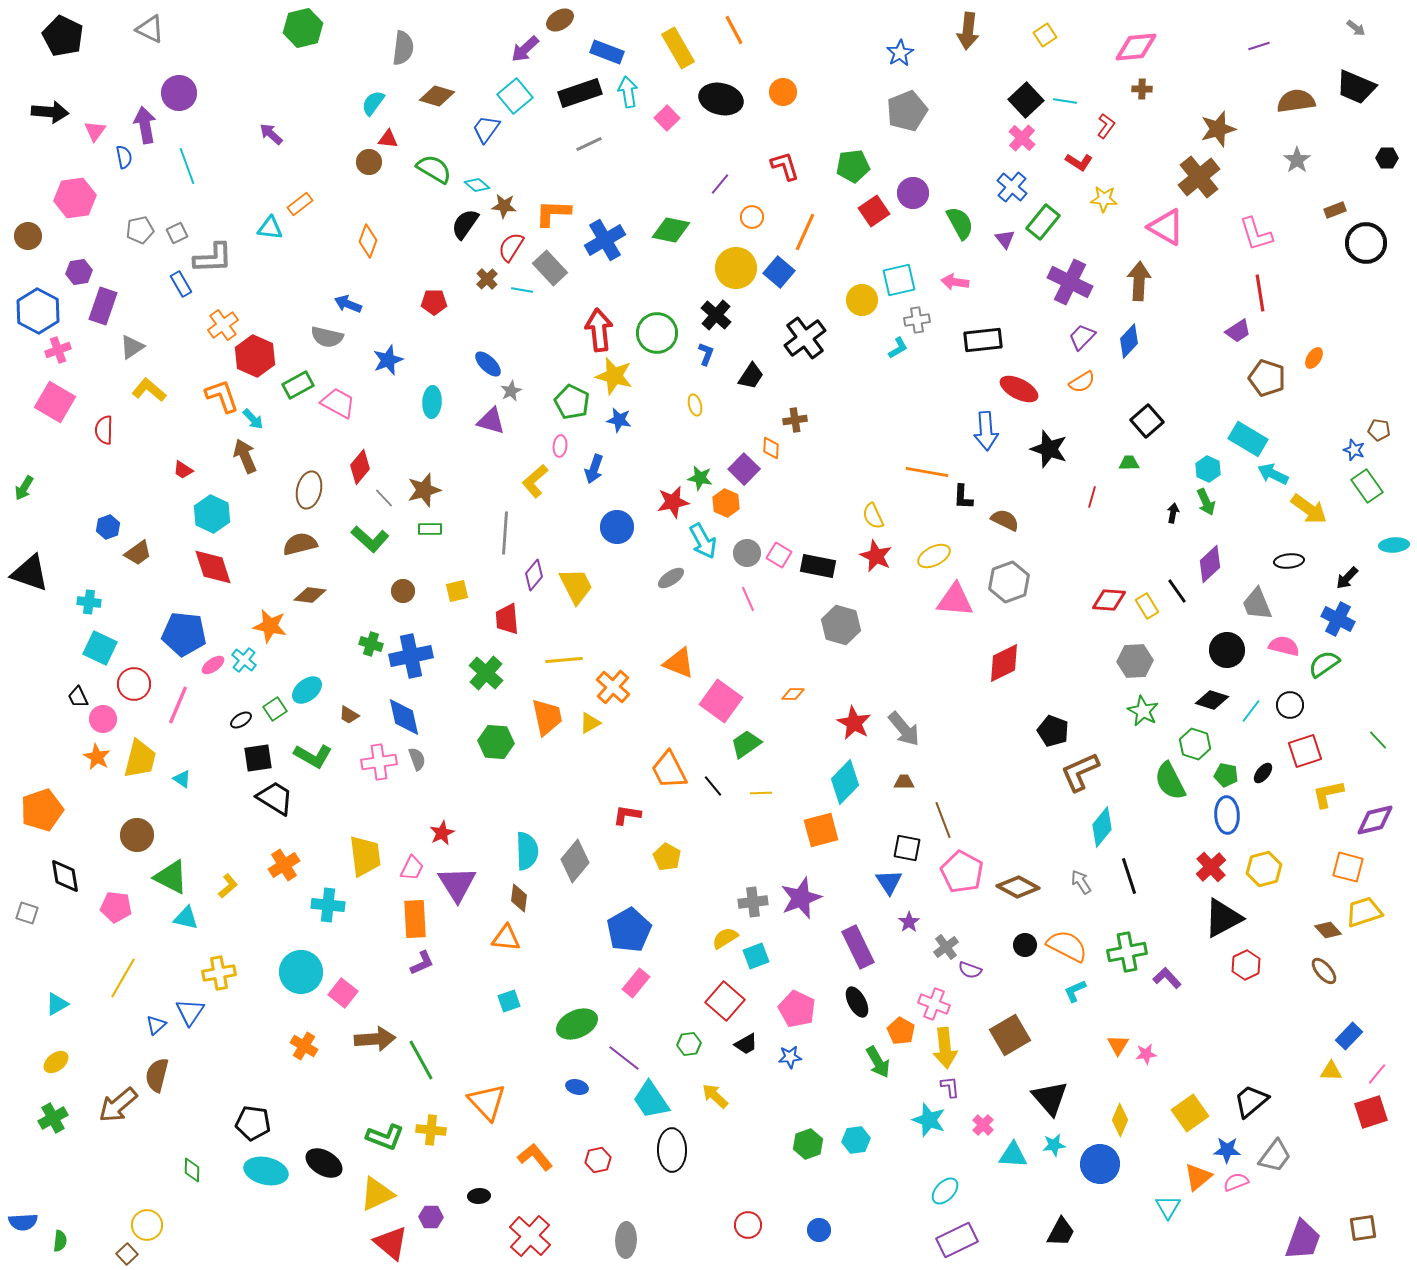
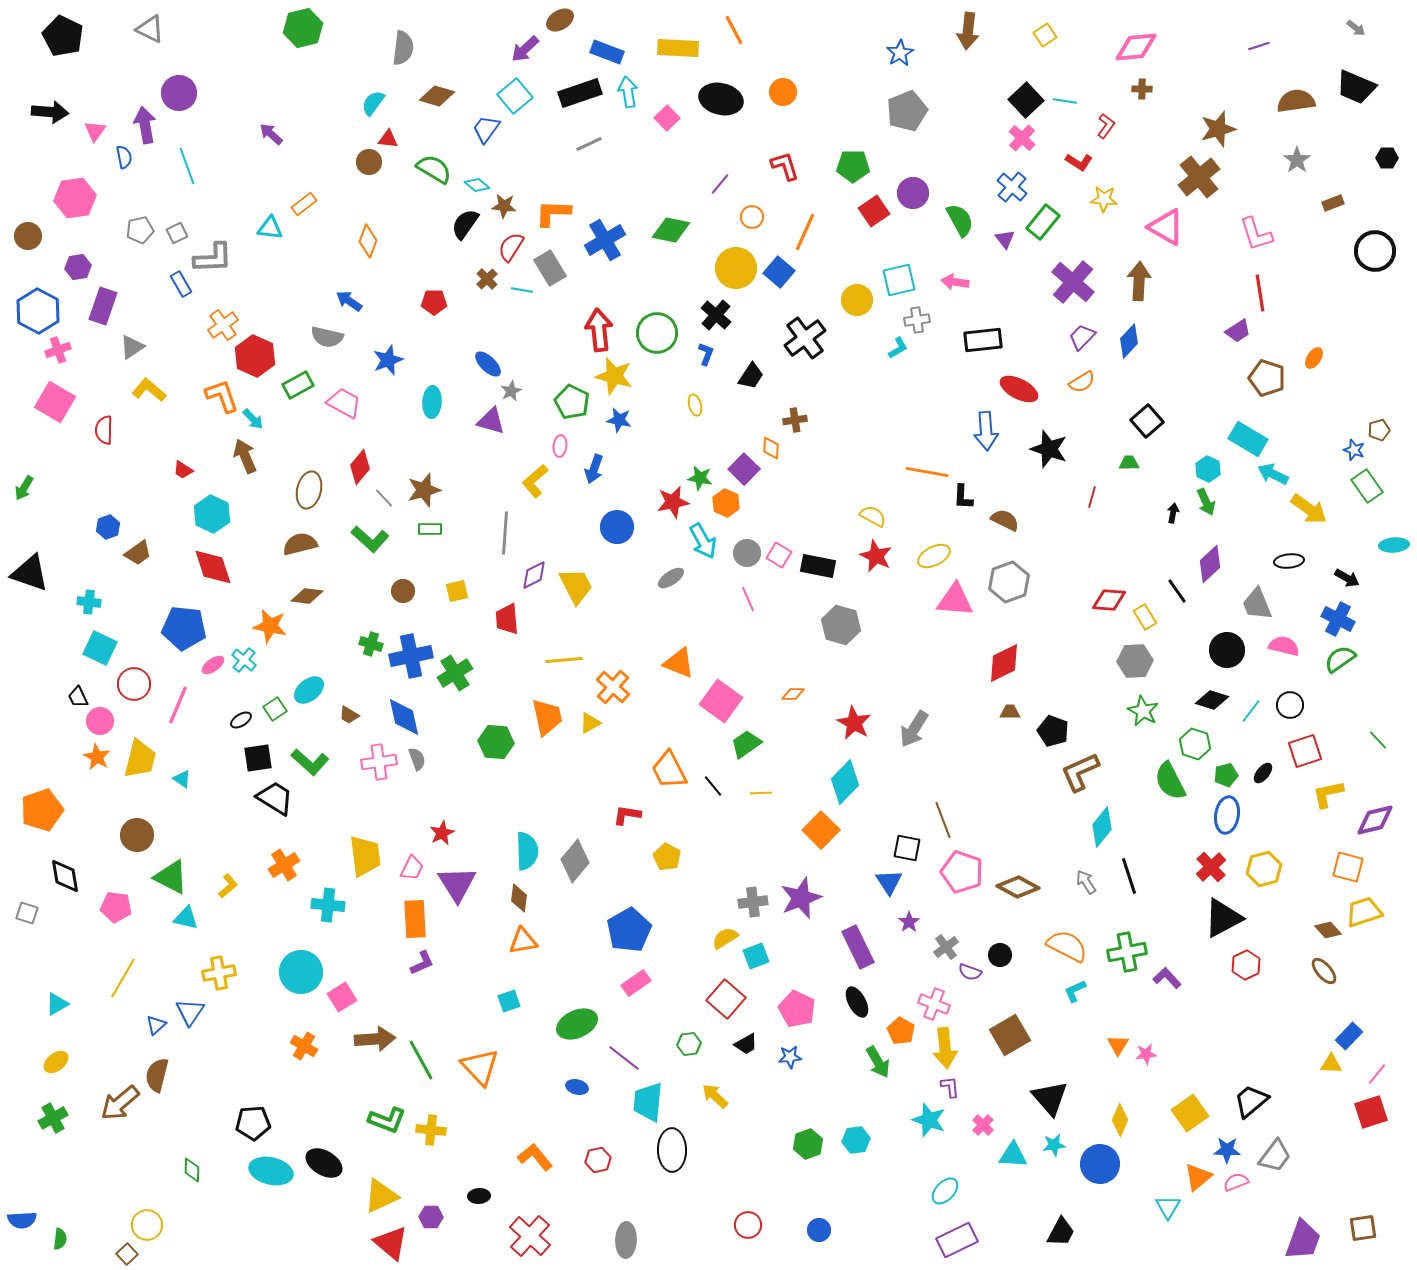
yellow rectangle at (678, 48): rotated 57 degrees counterclockwise
green pentagon at (853, 166): rotated 8 degrees clockwise
orange rectangle at (300, 204): moved 4 px right
brown rectangle at (1335, 210): moved 2 px left, 7 px up
green semicircle at (960, 223): moved 3 px up
black circle at (1366, 243): moved 9 px right, 8 px down
gray rectangle at (550, 268): rotated 12 degrees clockwise
purple hexagon at (79, 272): moved 1 px left, 5 px up
purple cross at (1070, 282): moved 3 px right; rotated 15 degrees clockwise
yellow circle at (862, 300): moved 5 px left
blue arrow at (348, 304): moved 1 px right, 3 px up; rotated 12 degrees clockwise
pink trapezoid at (338, 403): moved 6 px right
brown pentagon at (1379, 430): rotated 25 degrees counterclockwise
yellow semicircle at (873, 516): rotated 144 degrees clockwise
purple diamond at (534, 575): rotated 24 degrees clockwise
black arrow at (1347, 578): rotated 105 degrees counterclockwise
brown diamond at (310, 595): moved 3 px left, 1 px down
yellow rectangle at (1147, 606): moved 2 px left, 11 px down
blue pentagon at (184, 634): moved 6 px up
green semicircle at (1324, 664): moved 16 px right, 5 px up
green cross at (486, 673): moved 31 px left; rotated 16 degrees clockwise
cyan ellipse at (307, 690): moved 2 px right
pink circle at (103, 719): moved 3 px left, 2 px down
gray arrow at (904, 729): moved 10 px right; rotated 72 degrees clockwise
green L-shape at (313, 756): moved 3 px left, 6 px down; rotated 12 degrees clockwise
green pentagon at (1226, 775): rotated 25 degrees counterclockwise
brown trapezoid at (904, 782): moved 106 px right, 70 px up
blue ellipse at (1227, 815): rotated 12 degrees clockwise
orange square at (821, 830): rotated 30 degrees counterclockwise
pink pentagon at (962, 872): rotated 9 degrees counterclockwise
gray arrow at (1081, 882): moved 5 px right
orange triangle at (506, 938): moved 17 px right, 3 px down; rotated 16 degrees counterclockwise
black circle at (1025, 945): moved 25 px left, 10 px down
purple semicircle at (970, 970): moved 2 px down
pink rectangle at (636, 983): rotated 16 degrees clockwise
pink square at (343, 993): moved 1 px left, 4 px down; rotated 20 degrees clockwise
red square at (725, 1001): moved 1 px right, 2 px up
yellow triangle at (1331, 1071): moved 7 px up
cyan trapezoid at (651, 1100): moved 3 px left, 2 px down; rotated 39 degrees clockwise
orange triangle at (487, 1102): moved 7 px left, 35 px up
brown arrow at (118, 1105): moved 2 px right, 2 px up
black pentagon at (253, 1123): rotated 12 degrees counterclockwise
green L-shape at (385, 1137): moved 2 px right, 17 px up
cyan ellipse at (266, 1171): moved 5 px right
yellow triangle at (377, 1194): moved 4 px right, 2 px down
blue semicircle at (23, 1222): moved 1 px left, 2 px up
green semicircle at (60, 1241): moved 2 px up
